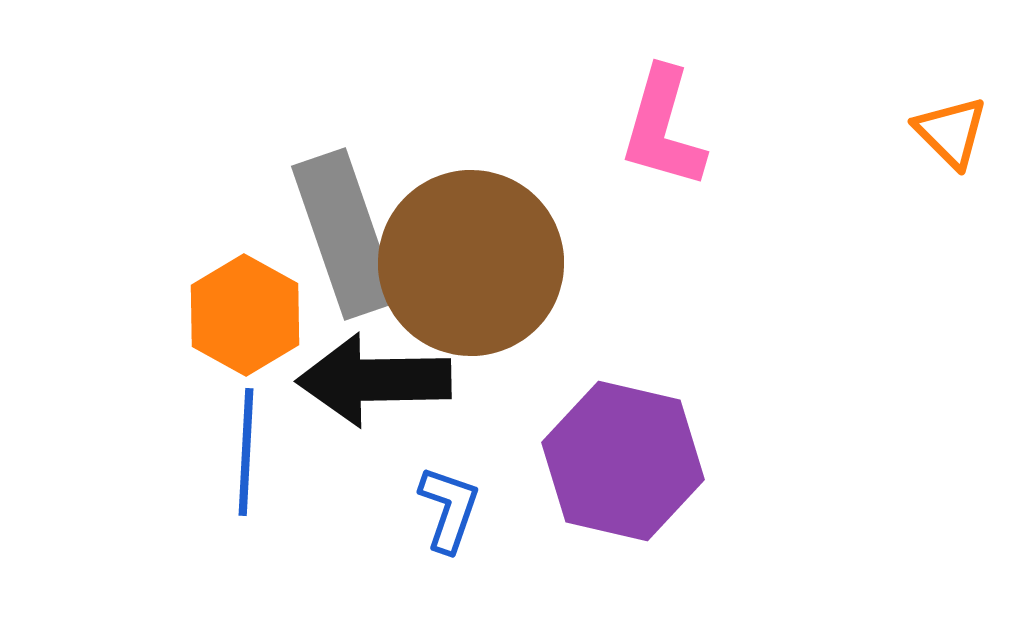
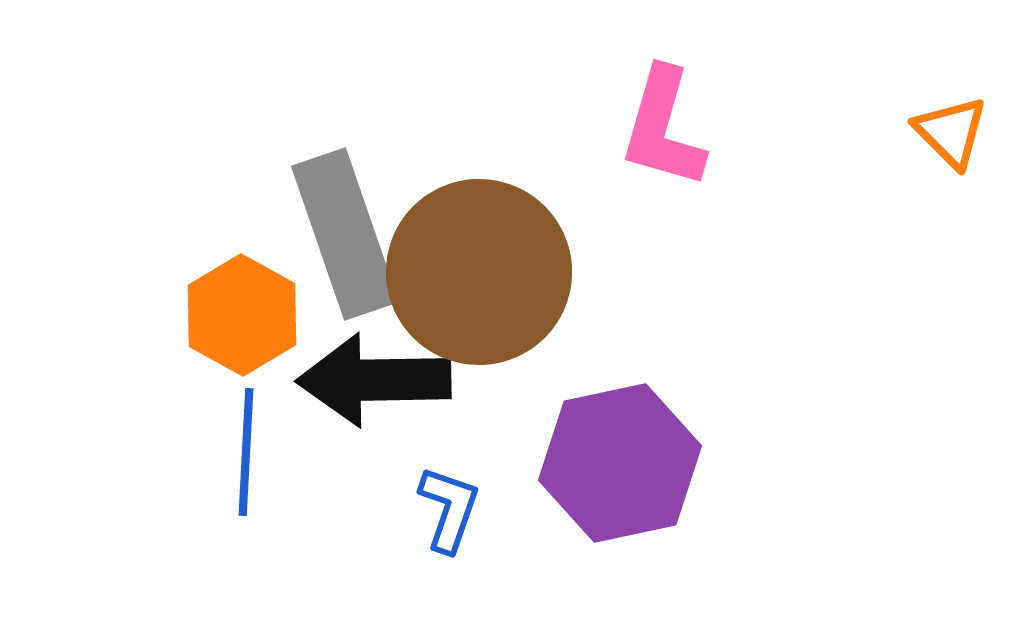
brown circle: moved 8 px right, 9 px down
orange hexagon: moved 3 px left
purple hexagon: moved 3 px left, 2 px down; rotated 25 degrees counterclockwise
